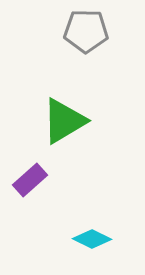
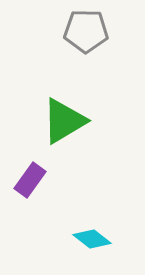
purple rectangle: rotated 12 degrees counterclockwise
cyan diamond: rotated 12 degrees clockwise
